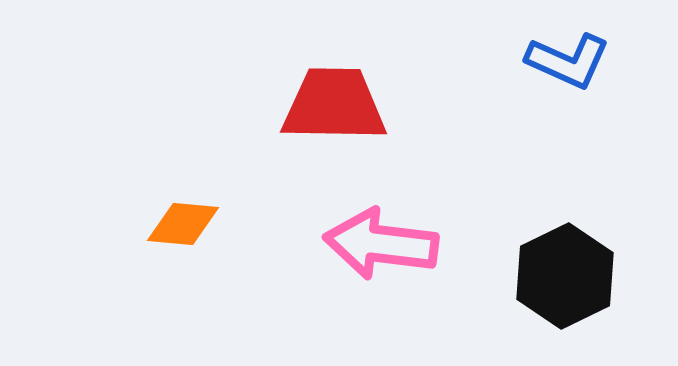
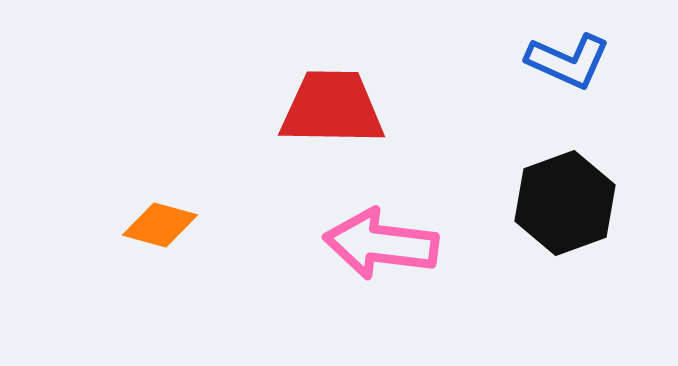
red trapezoid: moved 2 px left, 3 px down
orange diamond: moved 23 px left, 1 px down; rotated 10 degrees clockwise
black hexagon: moved 73 px up; rotated 6 degrees clockwise
